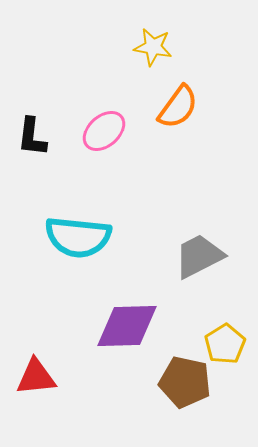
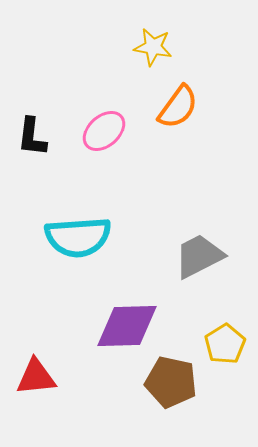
cyan semicircle: rotated 10 degrees counterclockwise
brown pentagon: moved 14 px left
